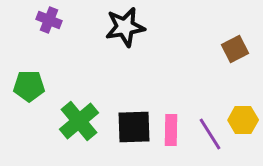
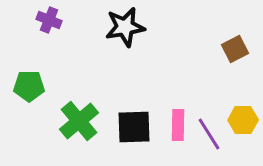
pink rectangle: moved 7 px right, 5 px up
purple line: moved 1 px left
